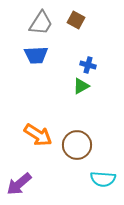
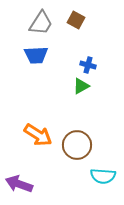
cyan semicircle: moved 3 px up
purple arrow: rotated 60 degrees clockwise
